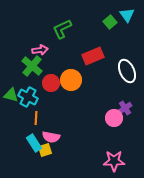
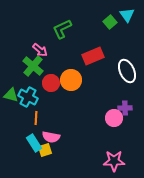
pink arrow: rotated 49 degrees clockwise
green cross: moved 1 px right
purple cross: rotated 32 degrees clockwise
